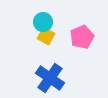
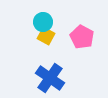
pink pentagon: rotated 20 degrees counterclockwise
